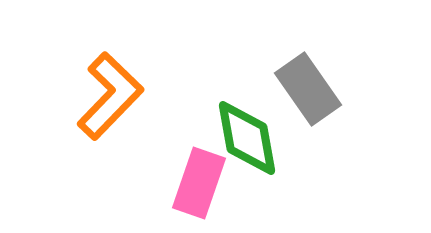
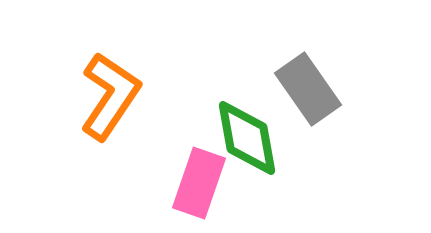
orange L-shape: rotated 10 degrees counterclockwise
